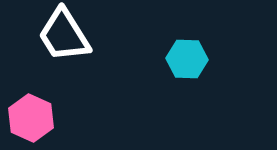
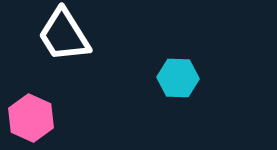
cyan hexagon: moved 9 px left, 19 px down
